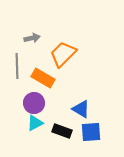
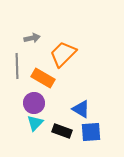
cyan triangle: rotated 18 degrees counterclockwise
